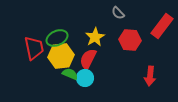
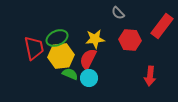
yellow star: moved 2 px down; rotated 24 degrees clockwise
cyan circle: moved 4 px right
